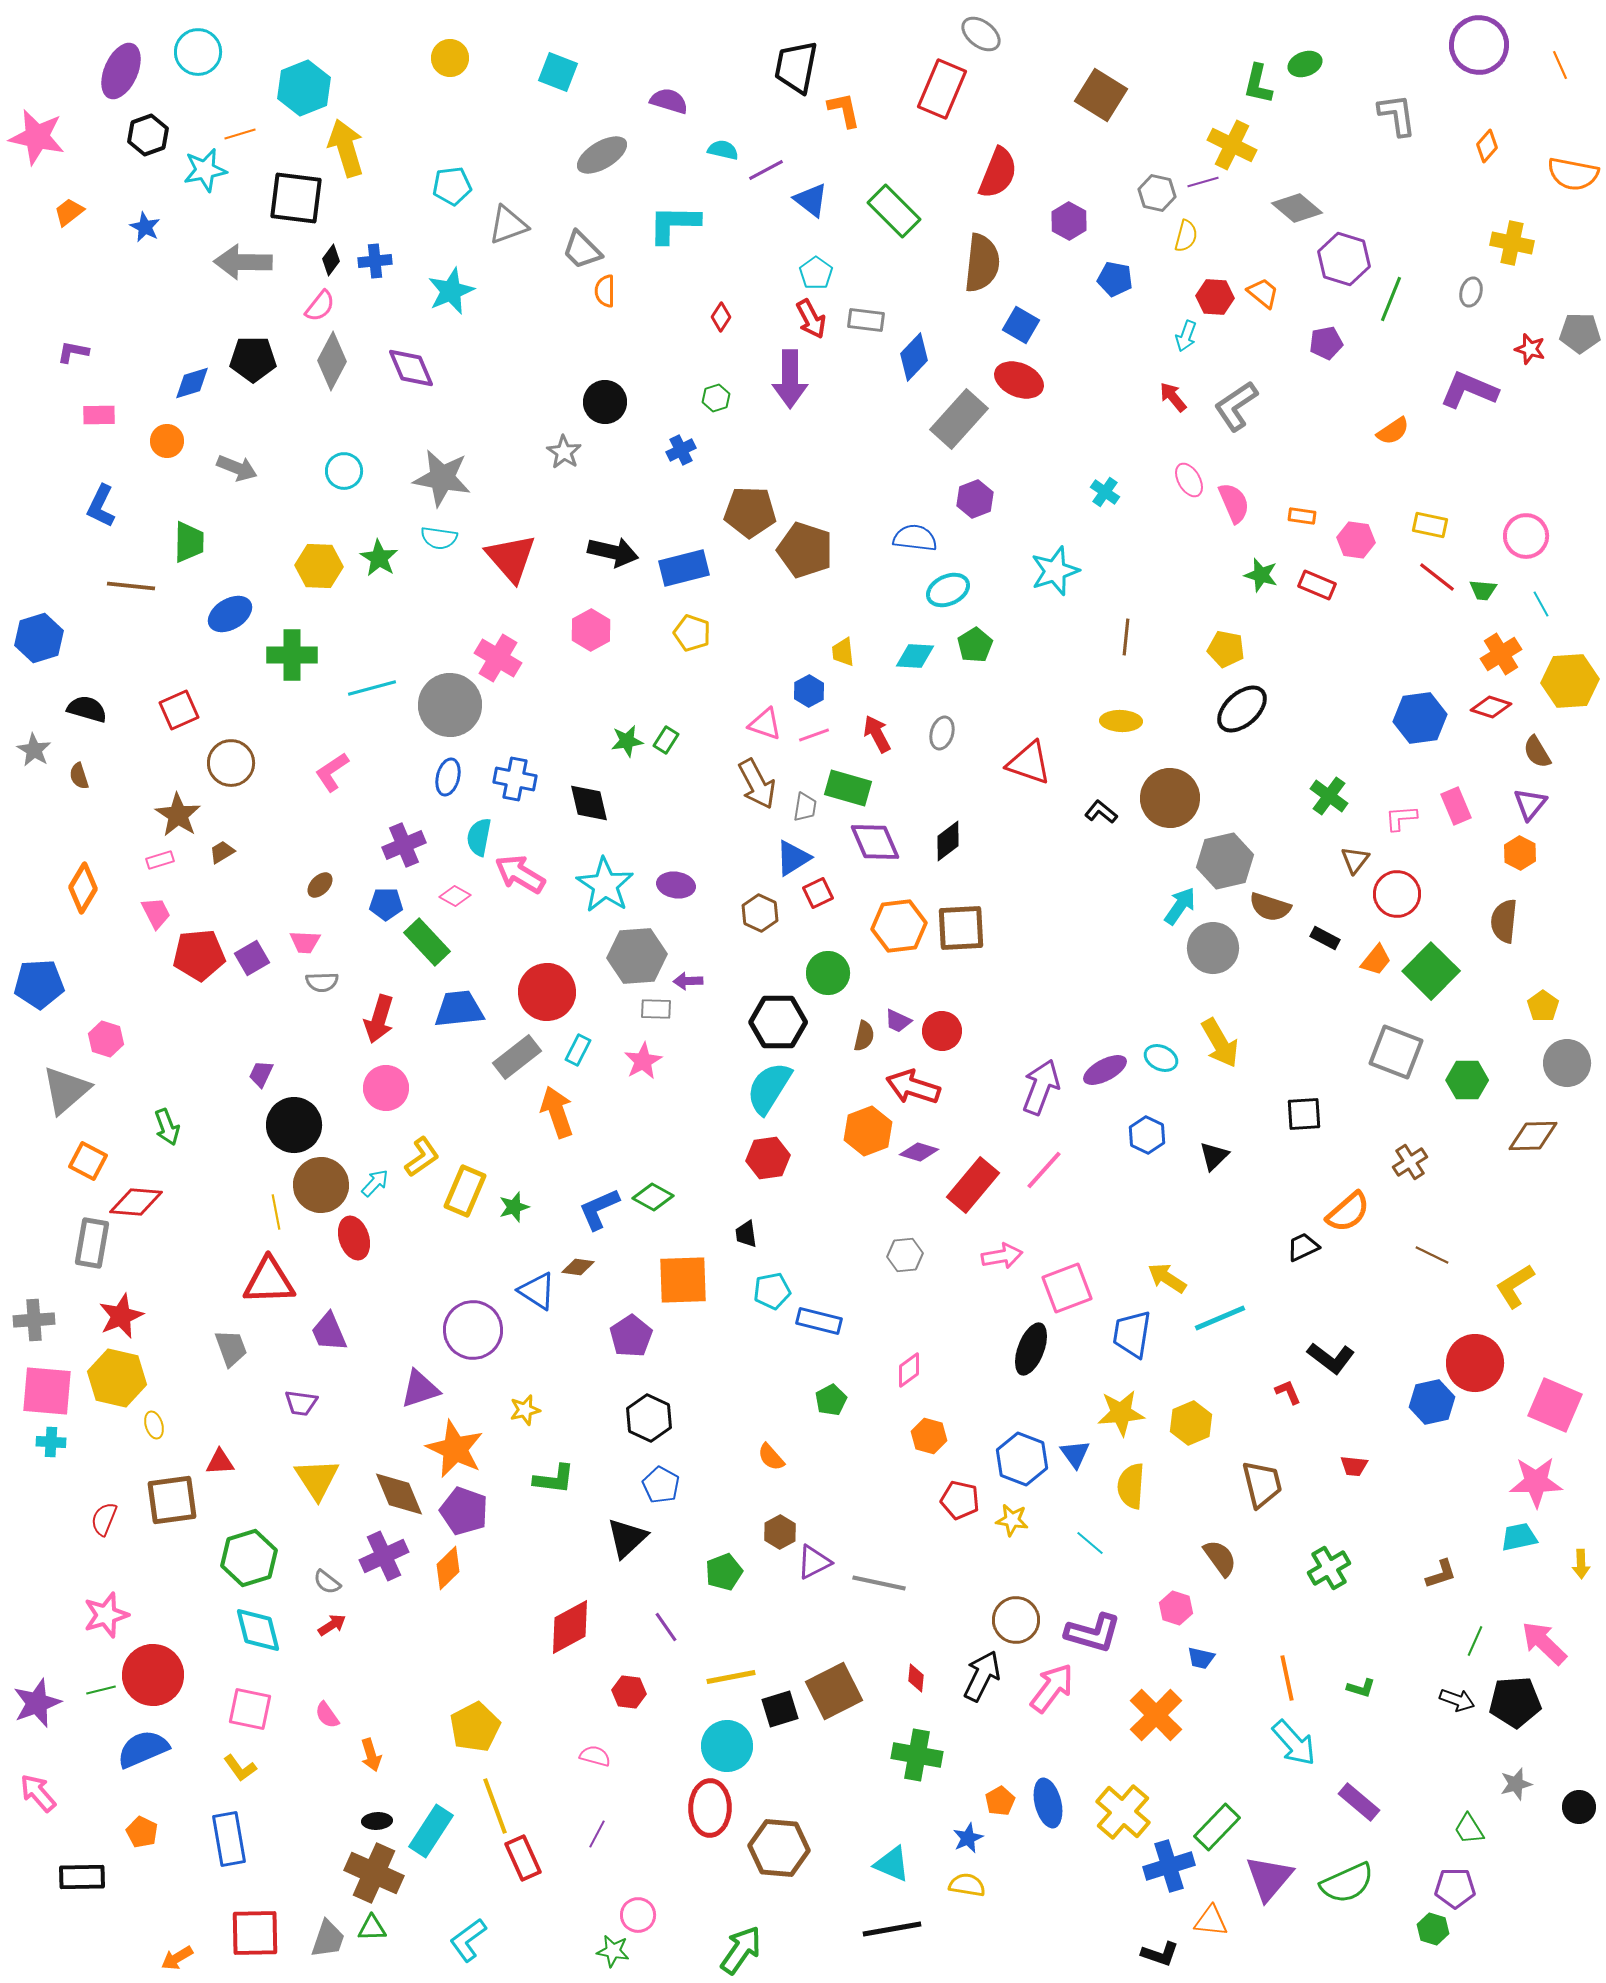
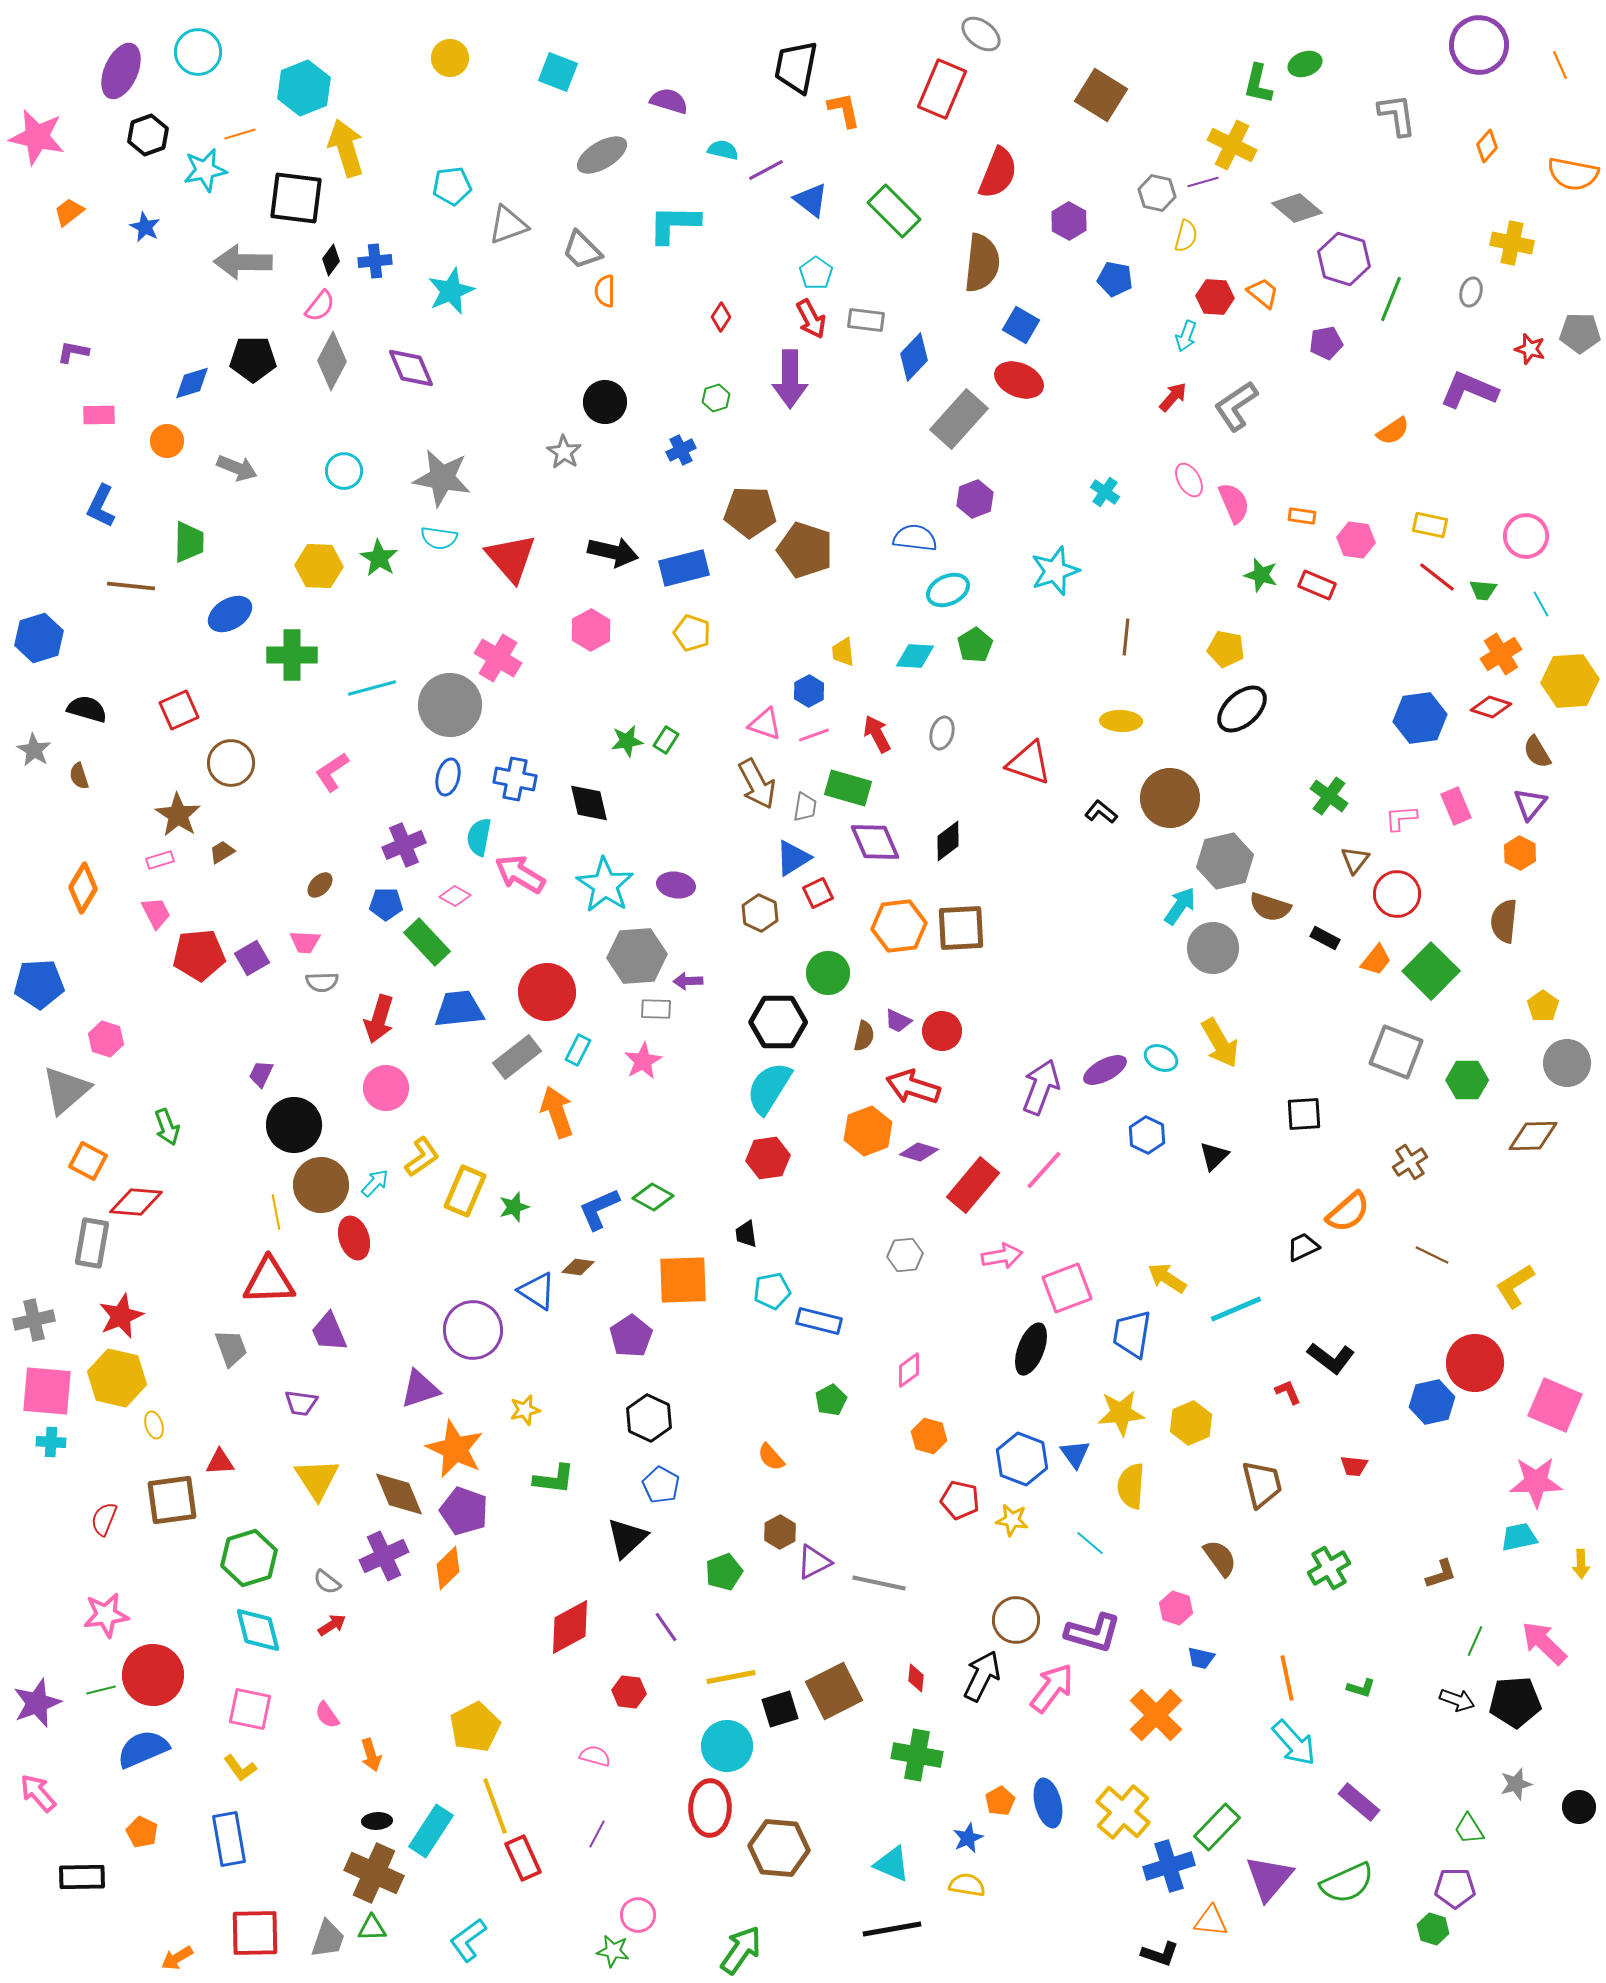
red arrow at (1173, 397): rotated 80 degrees clockwise
cyan line at (1220, 1318): moved 16 px right, 9 px up
gray cross at (34, 1320): rotated 9 degrees counterclockwise
pink star at (106, 1615): rotated 9 degrees clockwise
